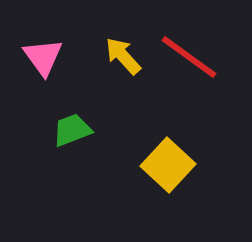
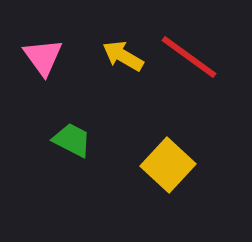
yellow arrow: rotated 18 degrees counterclockwise
green trapezoid: moved 10 px down; rotated 48 degrees clockwise
